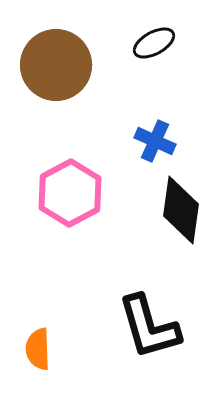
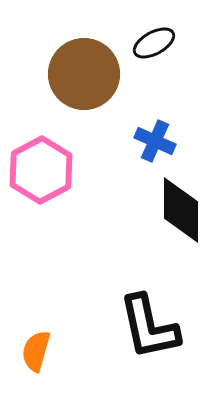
brown circle: moved 28 px right, 9 px down
pink hexagon: moved 29 px left, 23 px up
black diamond: rotated 8 degrees counterclockwise
black L-shape: rotated 4 degrees clockwise
orange semicircle: moved 2 px left, 2 px down; rotated 18 degrees clockwise
